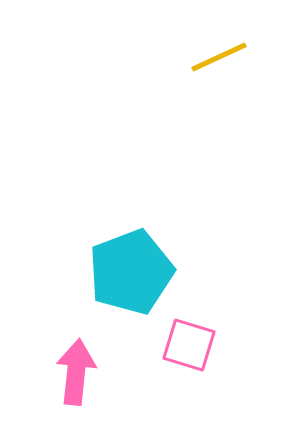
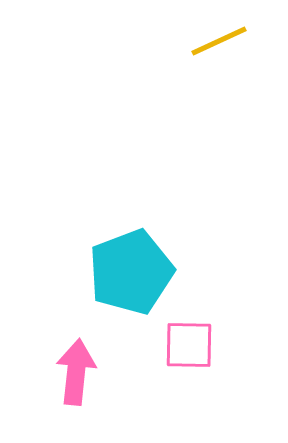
yellow line: moved 16 px up
pink square: rotated 16 degrees counterclockwise
